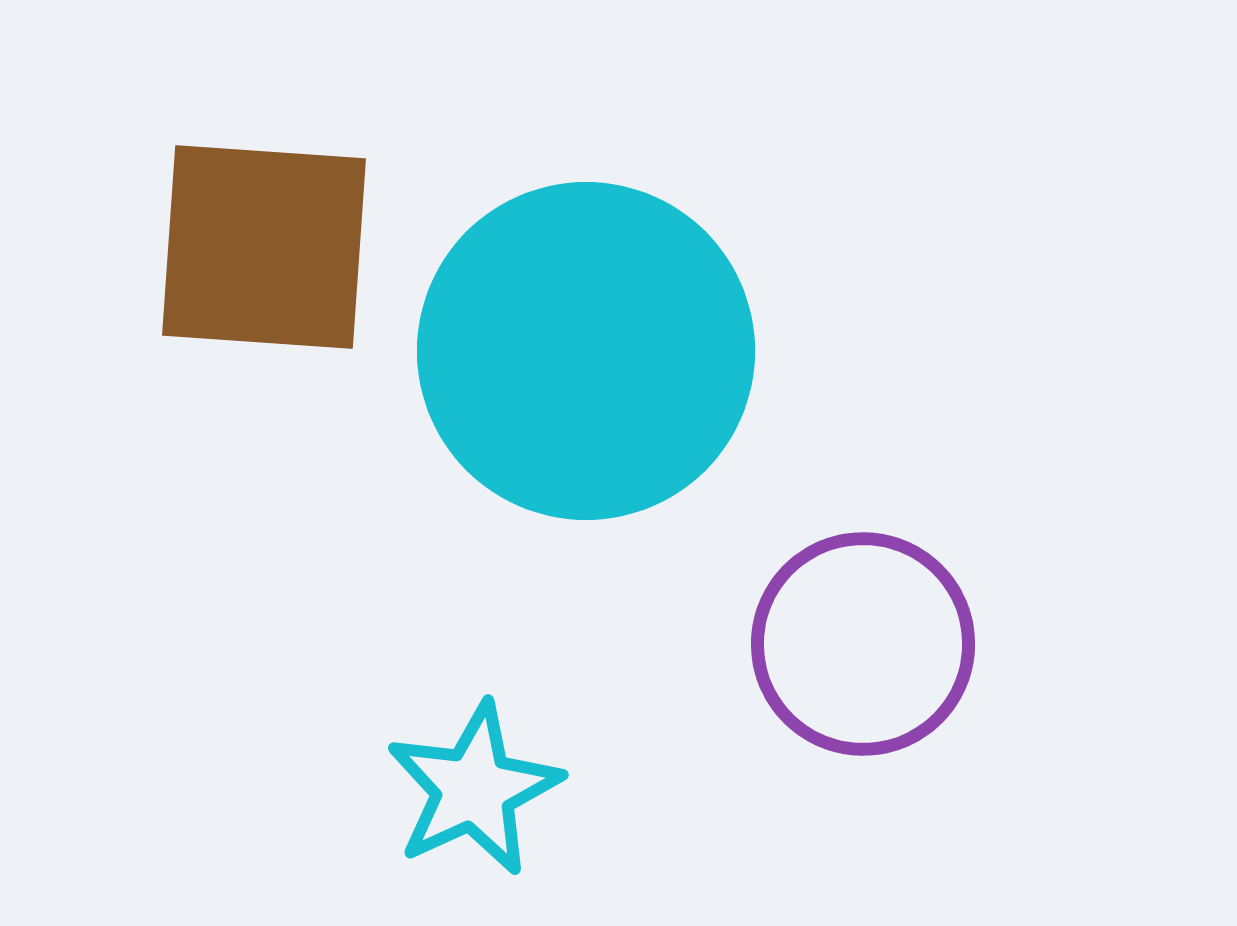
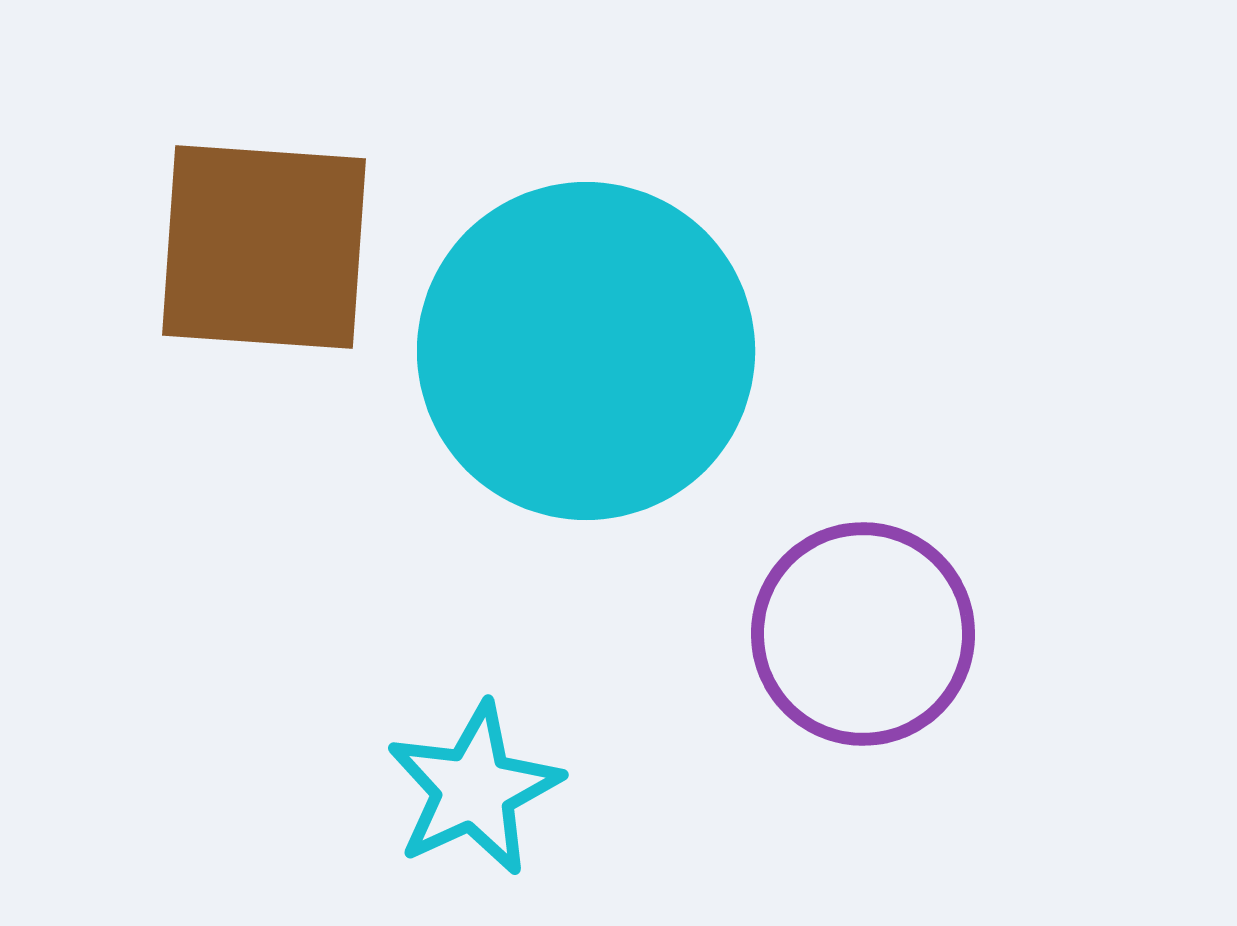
purple circle: moved 10 px up
